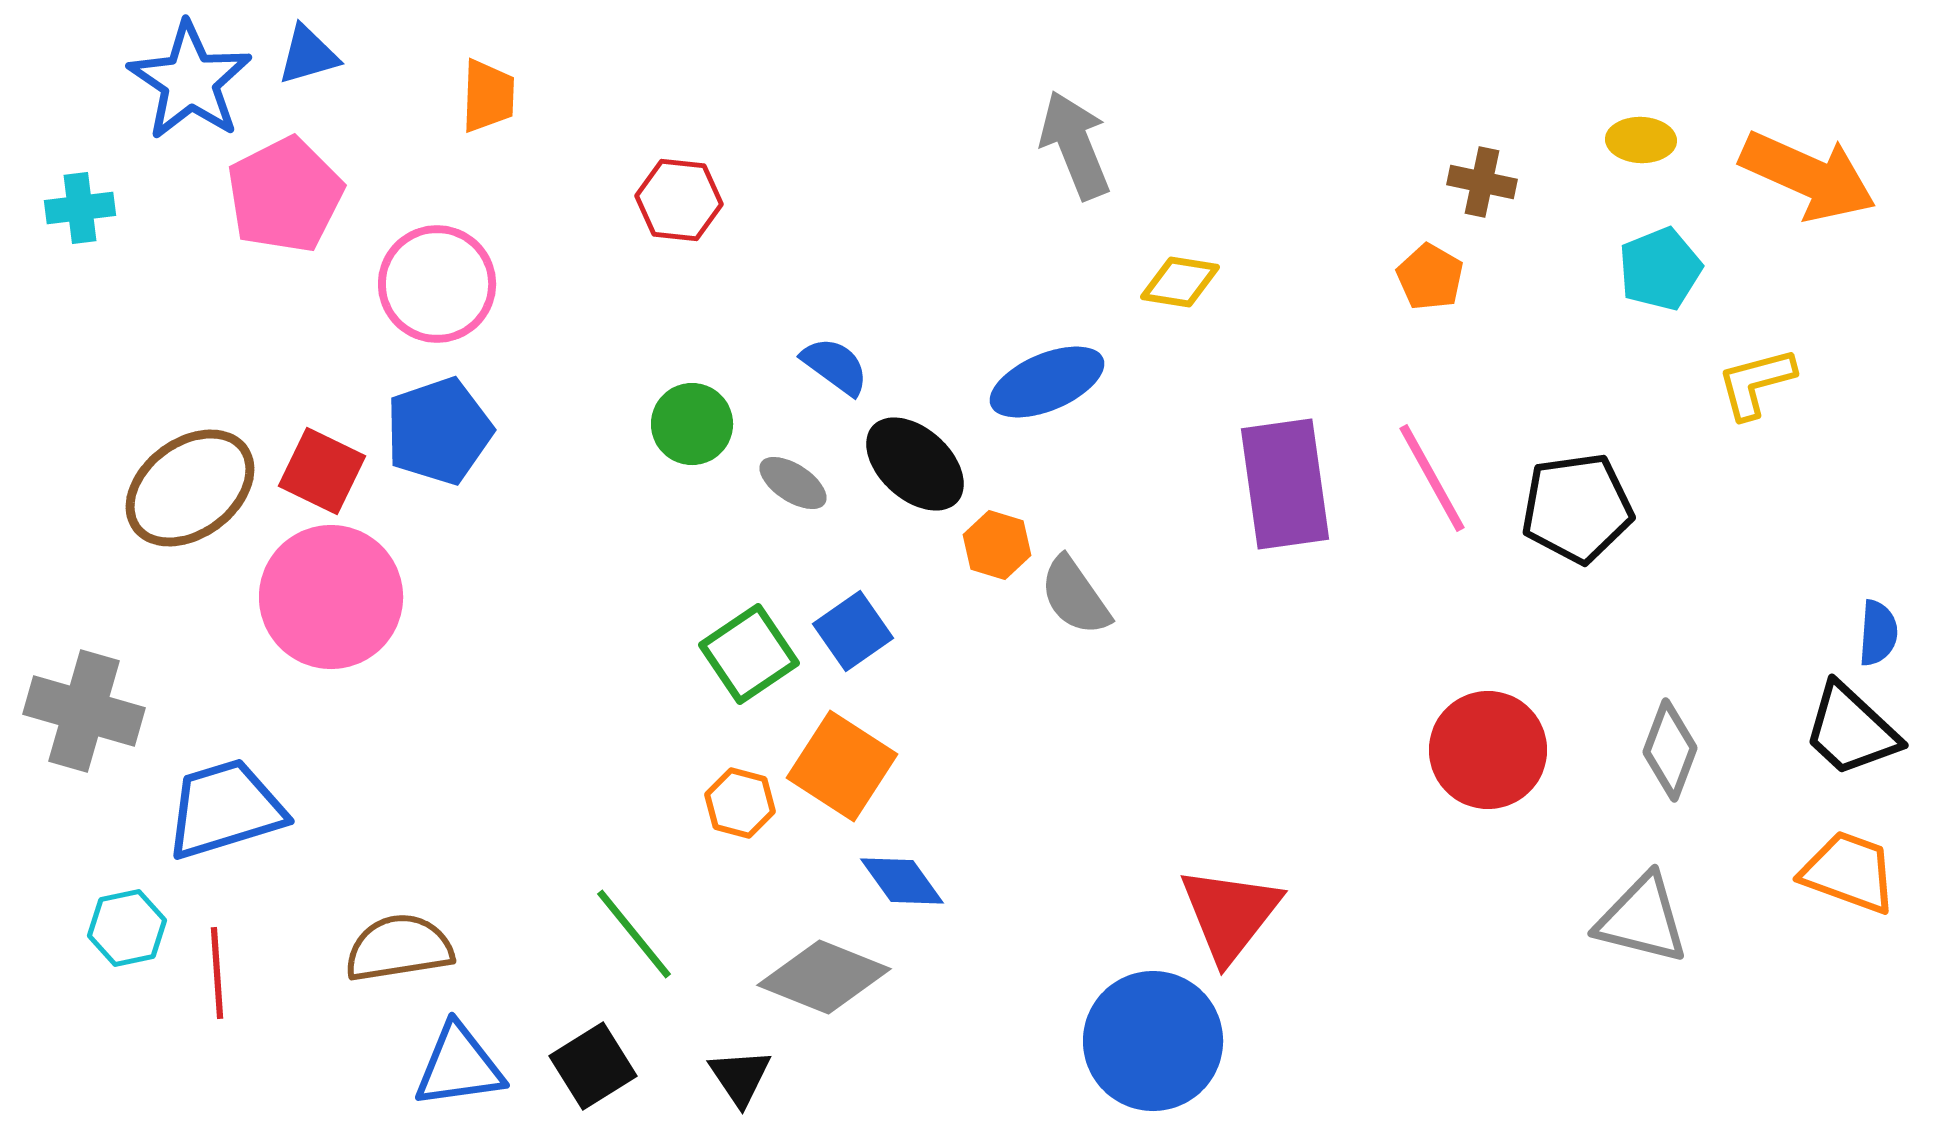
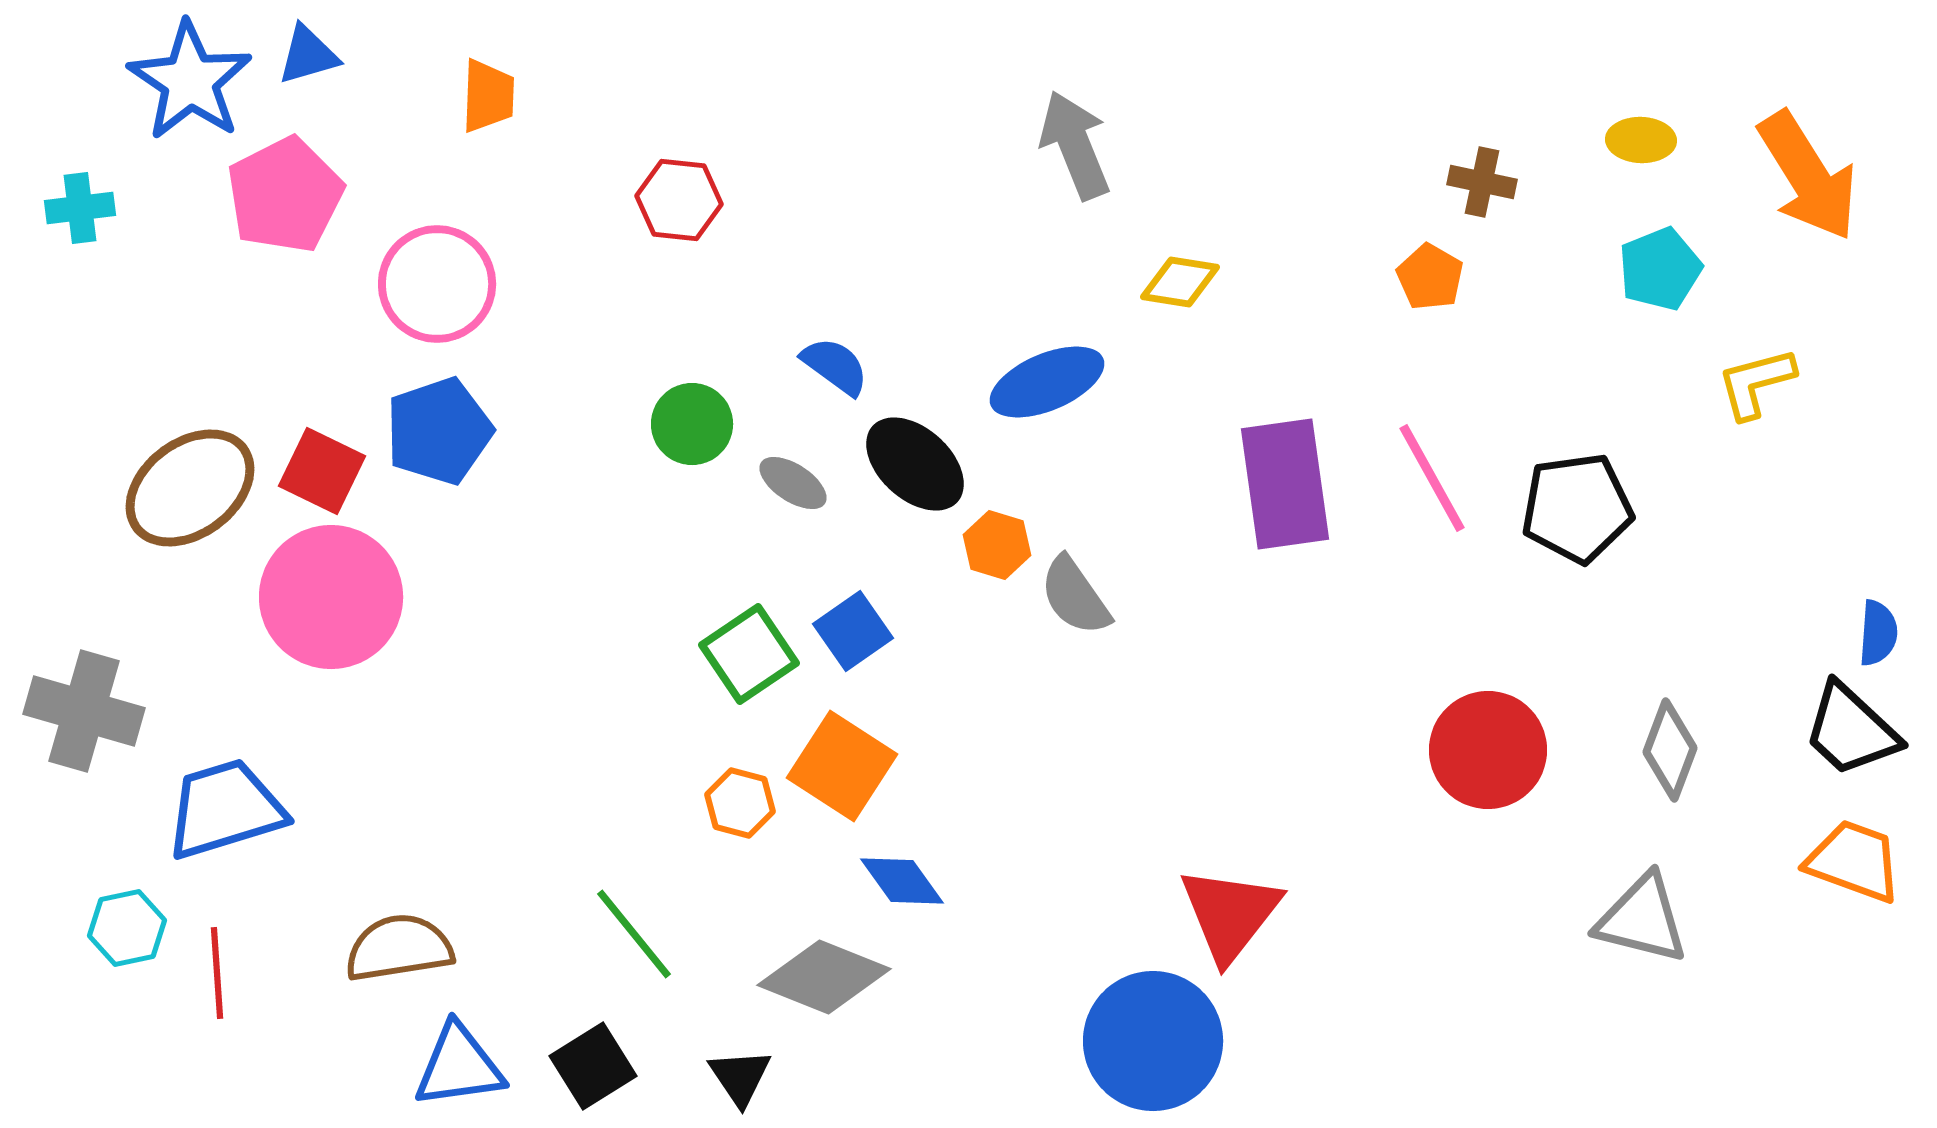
orange arrow at (1808, 176): rotated 34 degrees clockwise
orange trapezoid at (1849, 872): moved 5 px right, 11 px up
